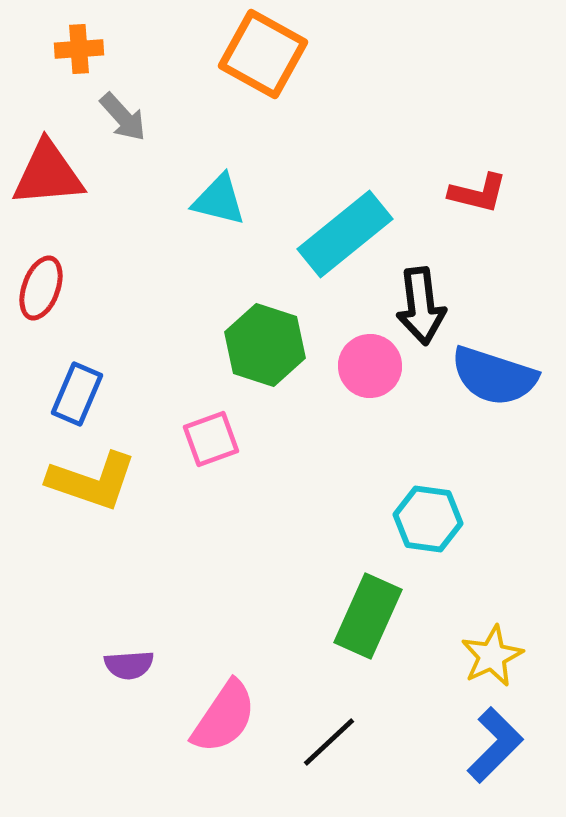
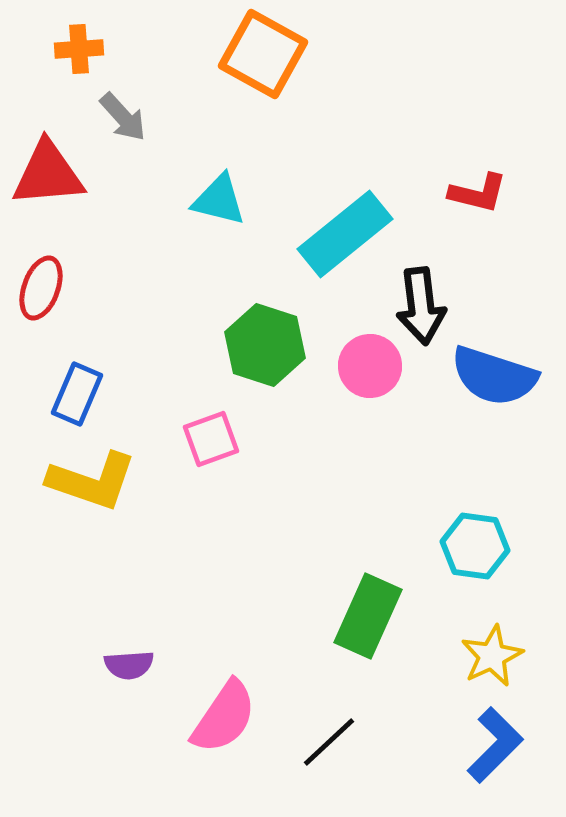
cyan hexagon: moved 47 px right, 27 px down
